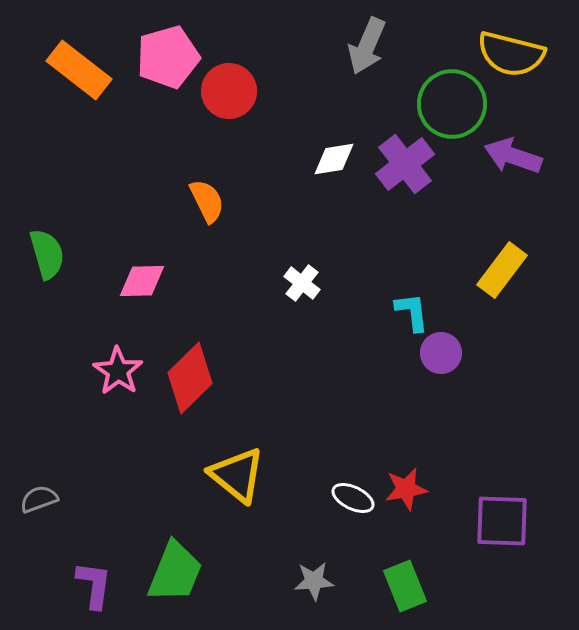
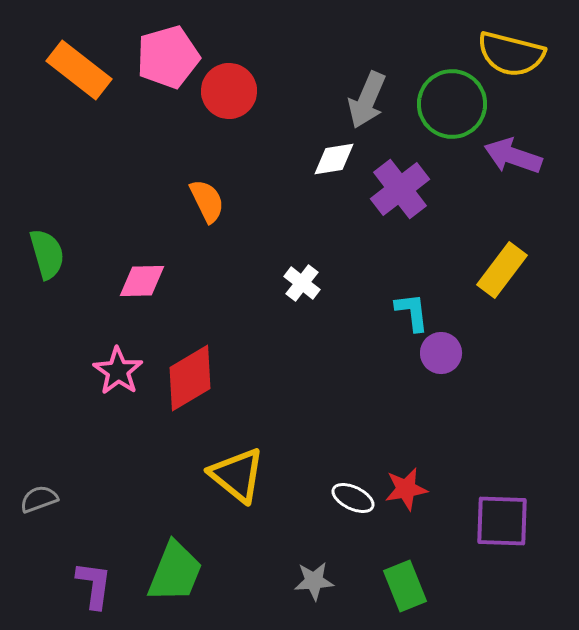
gray arrow: moved 54 px down
purple cross: moved 5 px left, 25 px down
red diamond: rotated 14 degrees clockwise
